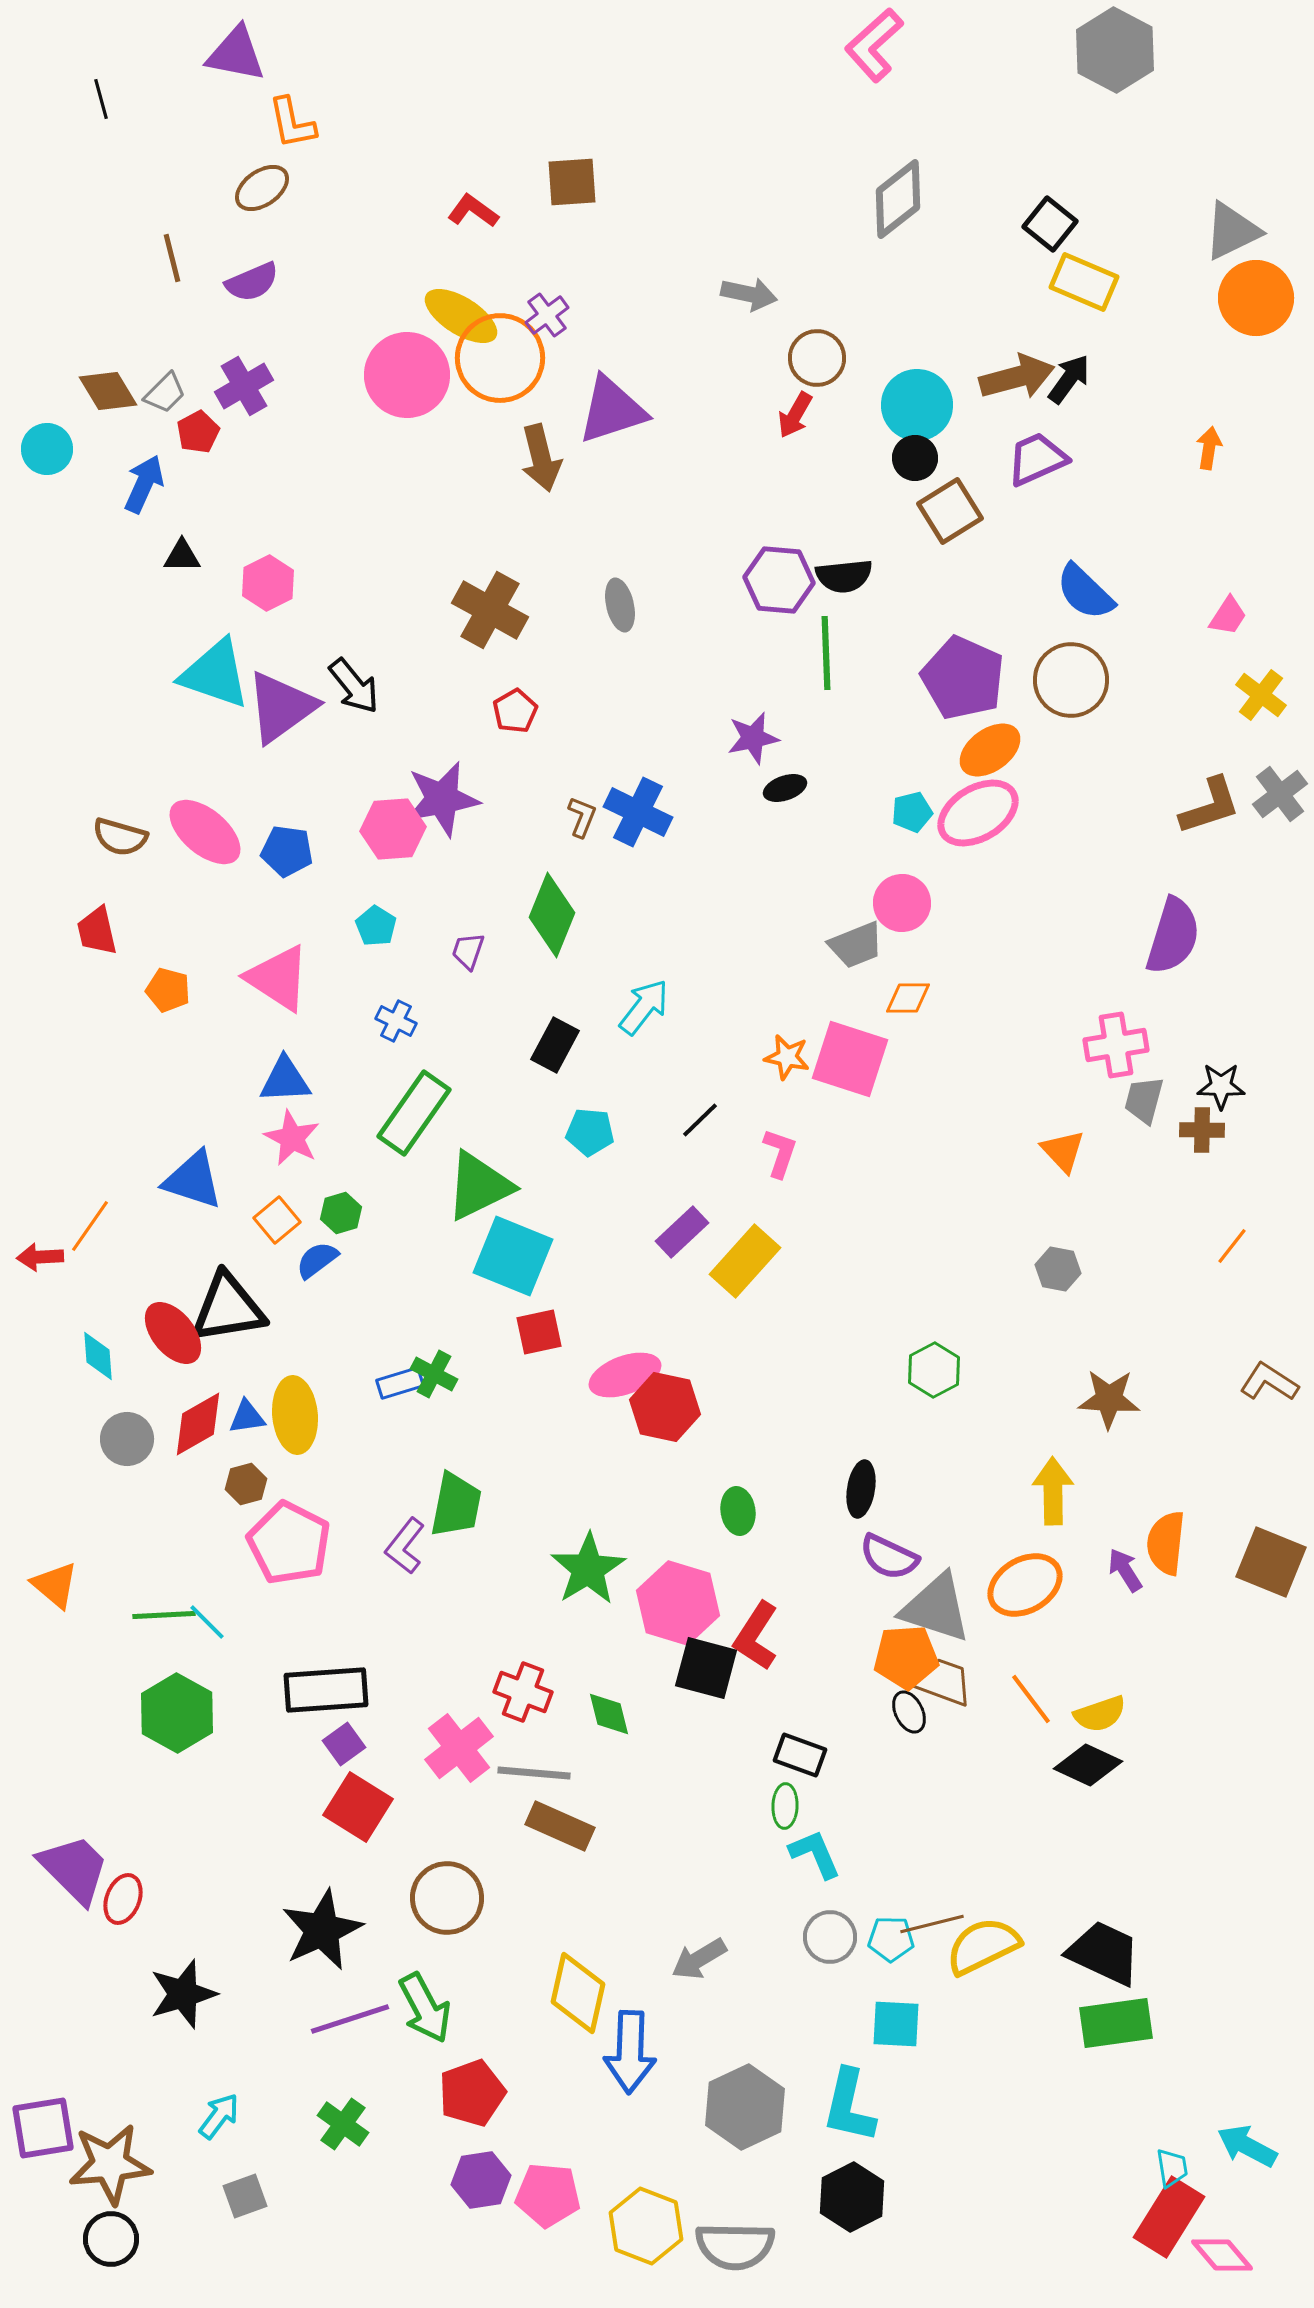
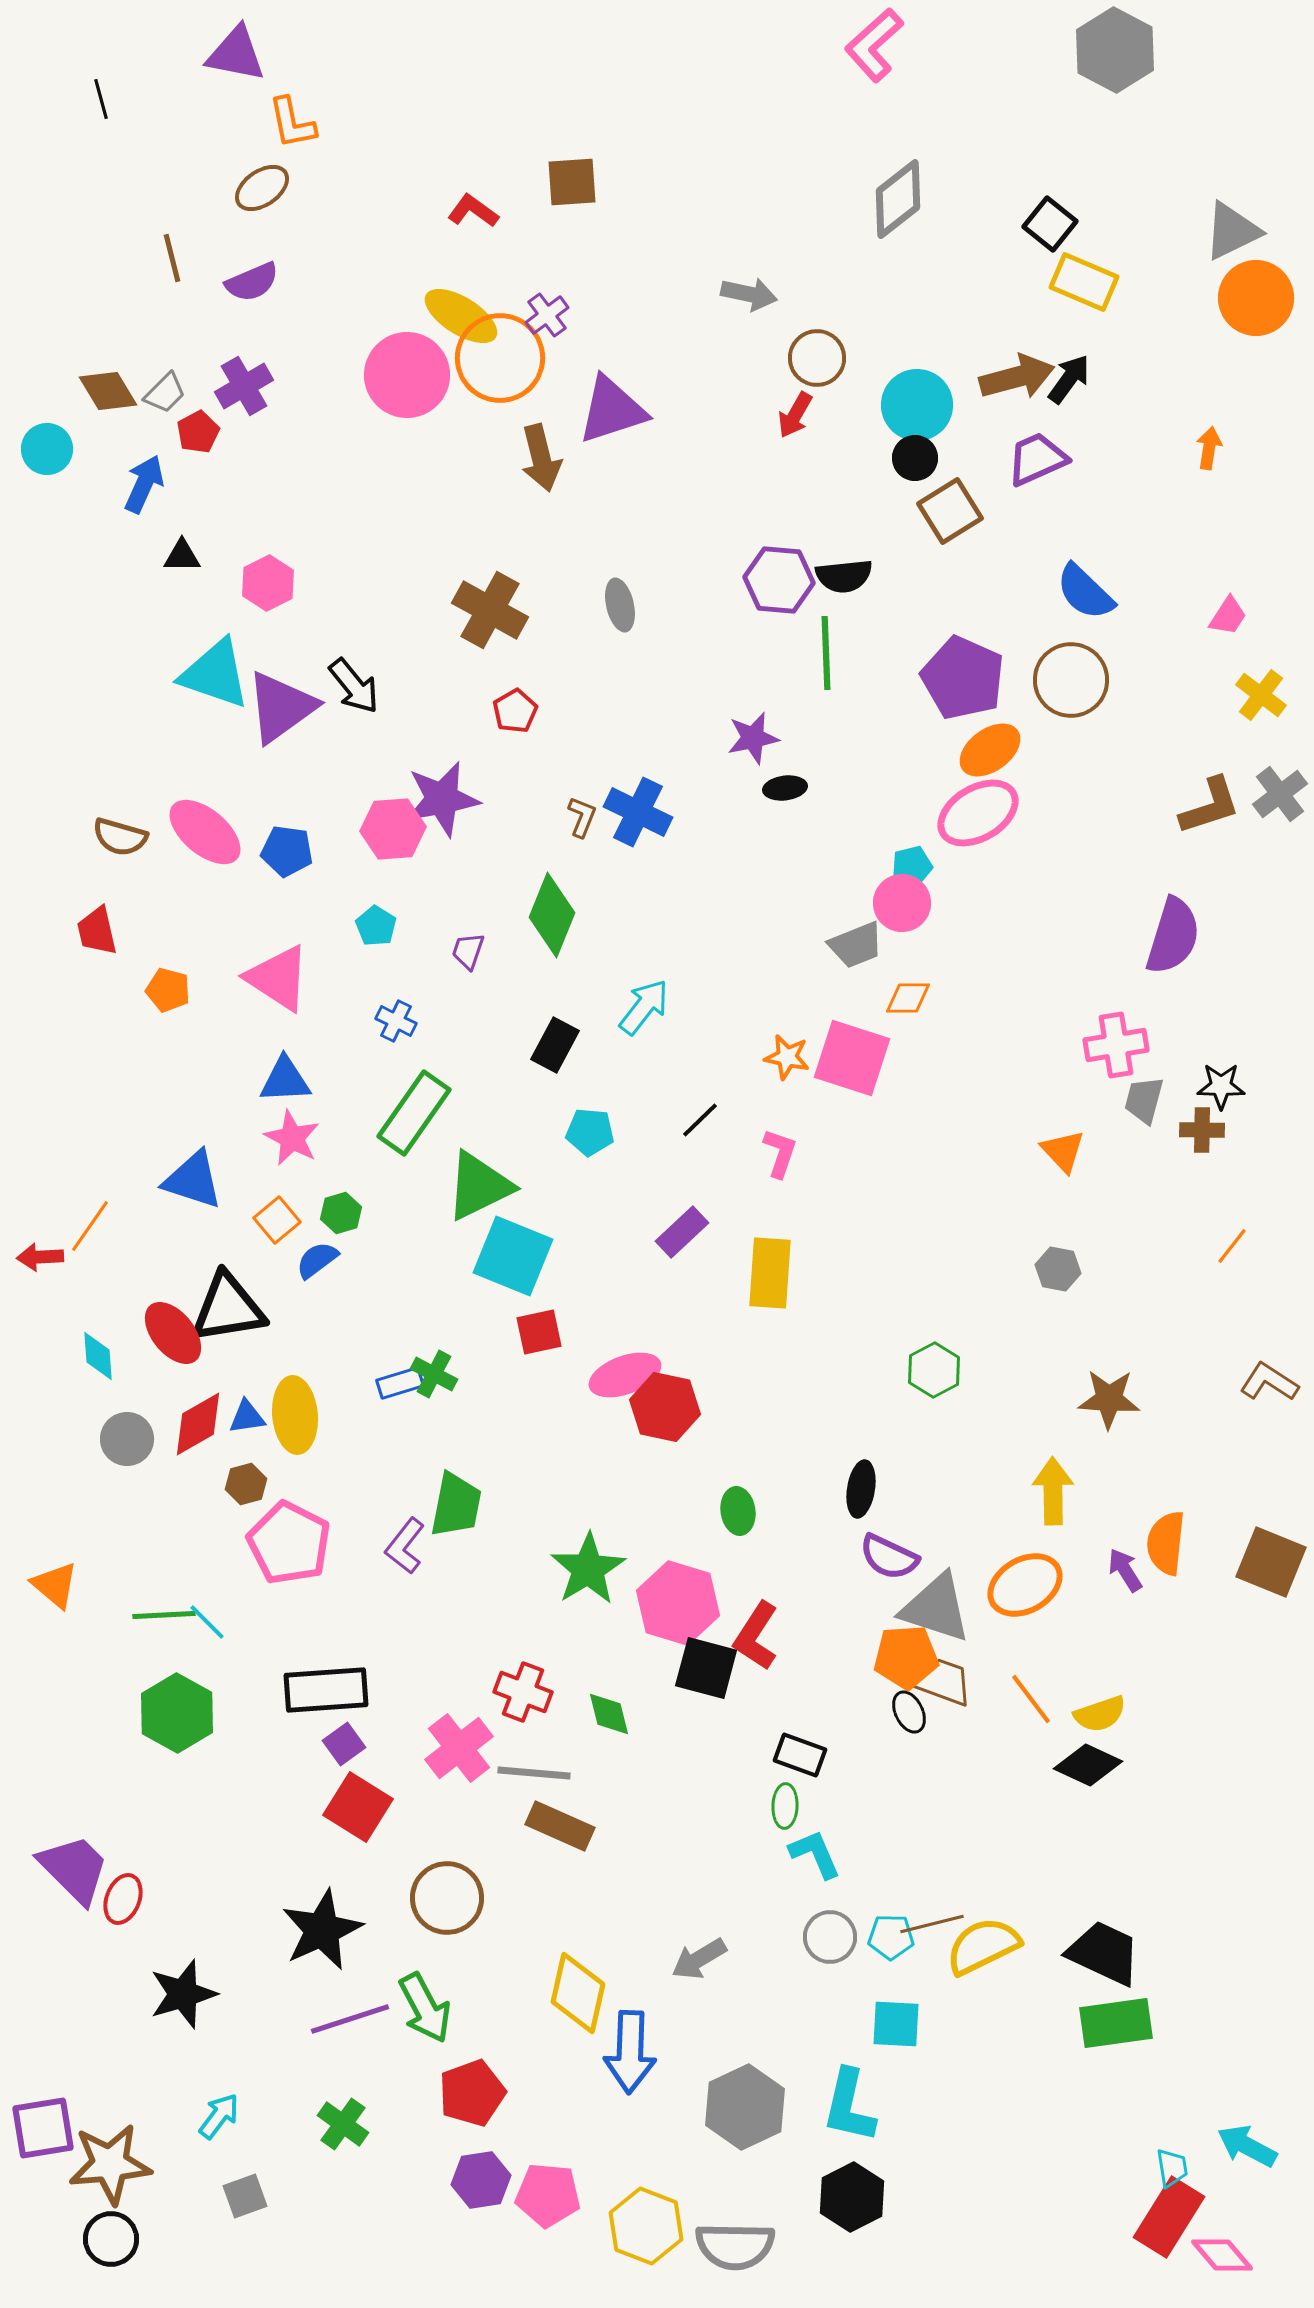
black ellipse at (785, 788): rotated 12 degrees clockwise
cyan pentagon at (912, 812): moved 54 px down
pink square at (850, 1059): moved 2 px right, 1 px up
yellow rectangle at (745, 1261): moved 25 px right, 12 px down; rotated 38 degrees counterclockwise
cyan pentagon at (891, 1939): moved 2 px up
